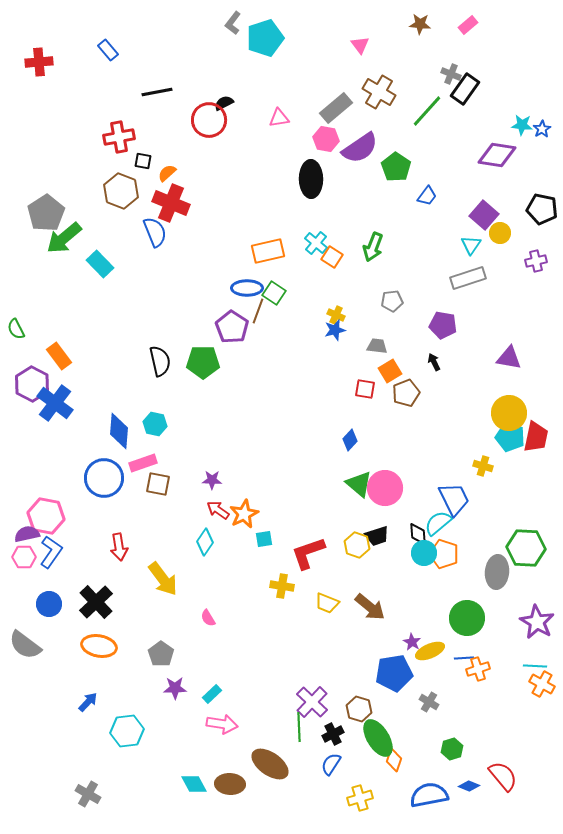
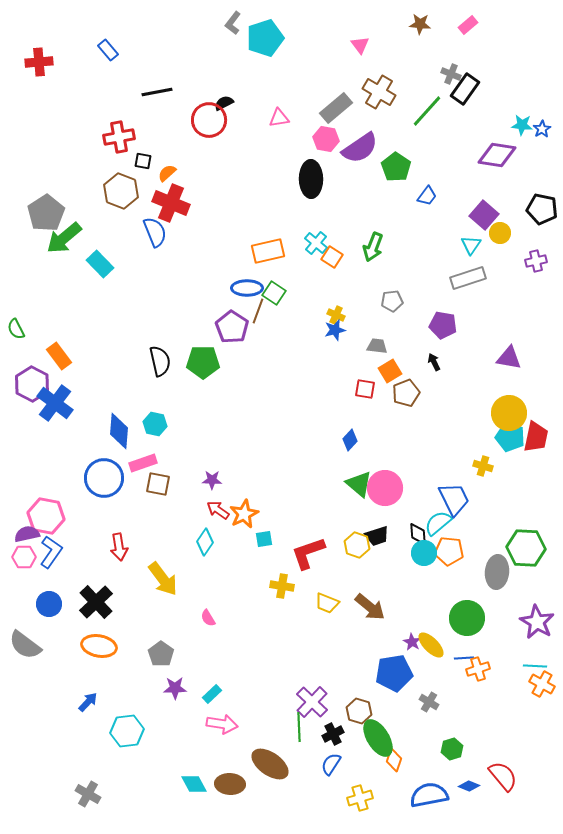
orange pentagon at (444, 554): moved 5 px right, 3 px up; rotated 12 degrees counterclockwise
yellow ellipse at (430, 651): moved 1 px right, 6 px up; rotated 68 degrees clockwise
brown hexagon at (359, 709): moved 2 px down
